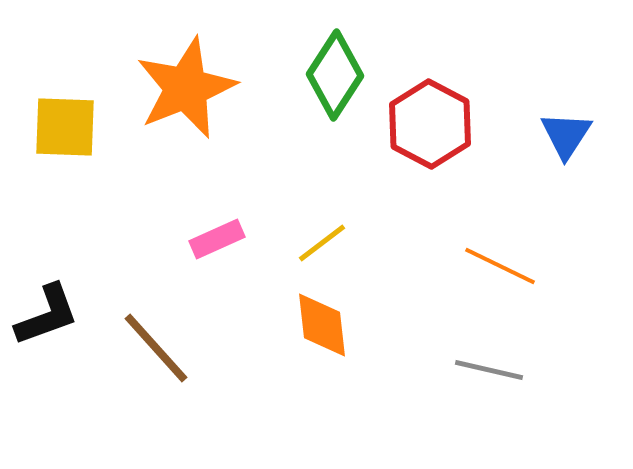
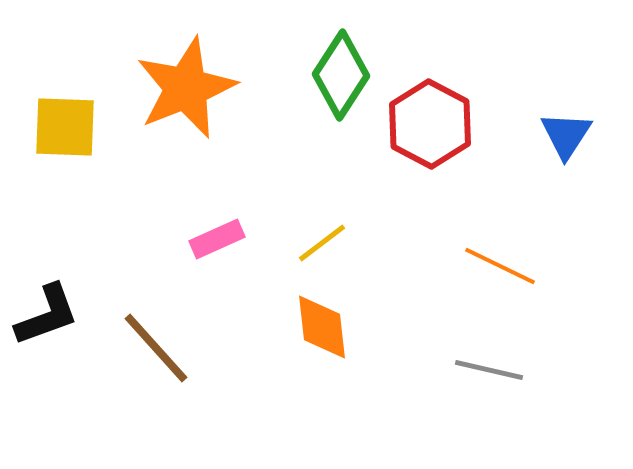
green diamond: moved 6 px right
orange diamond: moved 2 px down
